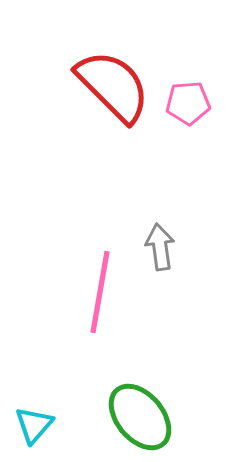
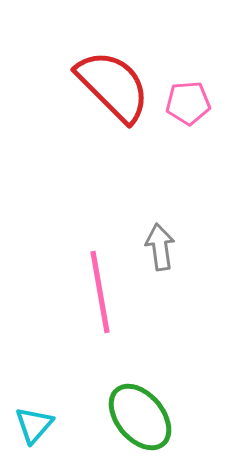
pink line: rotated 20 degrees counterclockwise
